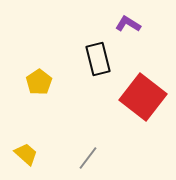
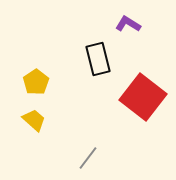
yellow pentagon: moved 3 px left
yellow trapezoid: moved 8 px right, 34 px up
